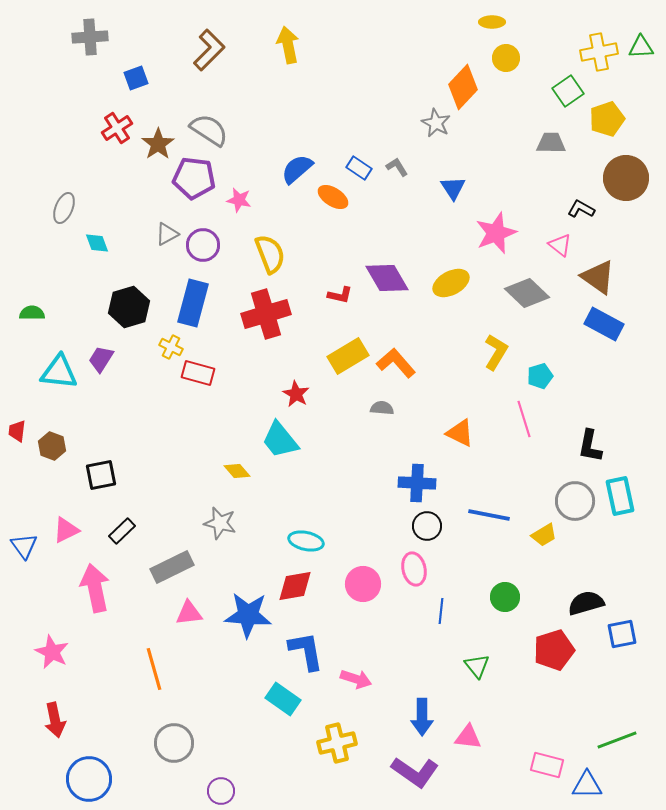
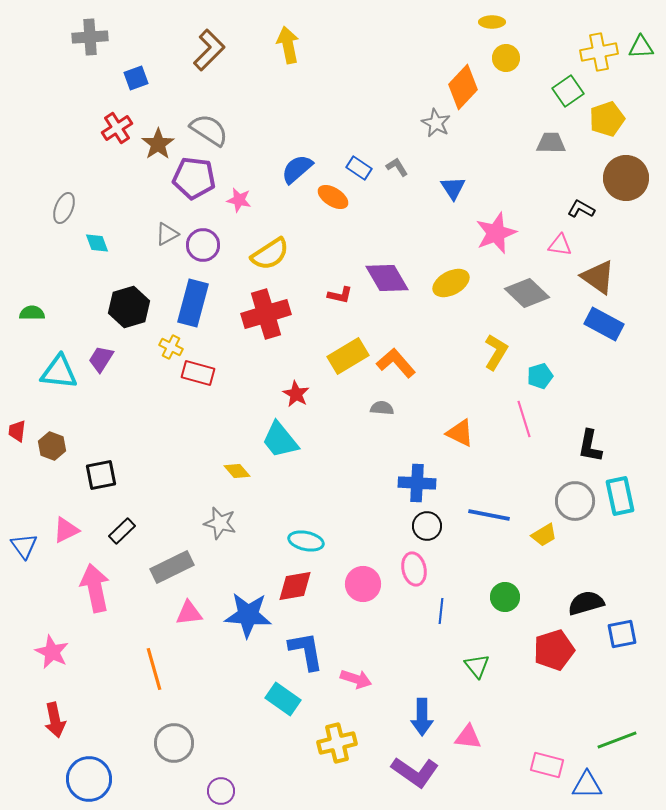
pink triangle at (560, 245): rotated 30 degrees counterclockwise
yellow semicircle at (270, 254): rotated 78 degrees clockwise
